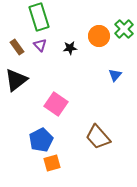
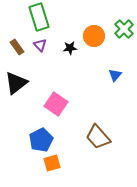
orange circle: moved 5 px left
black triangle: moved 3 px down
